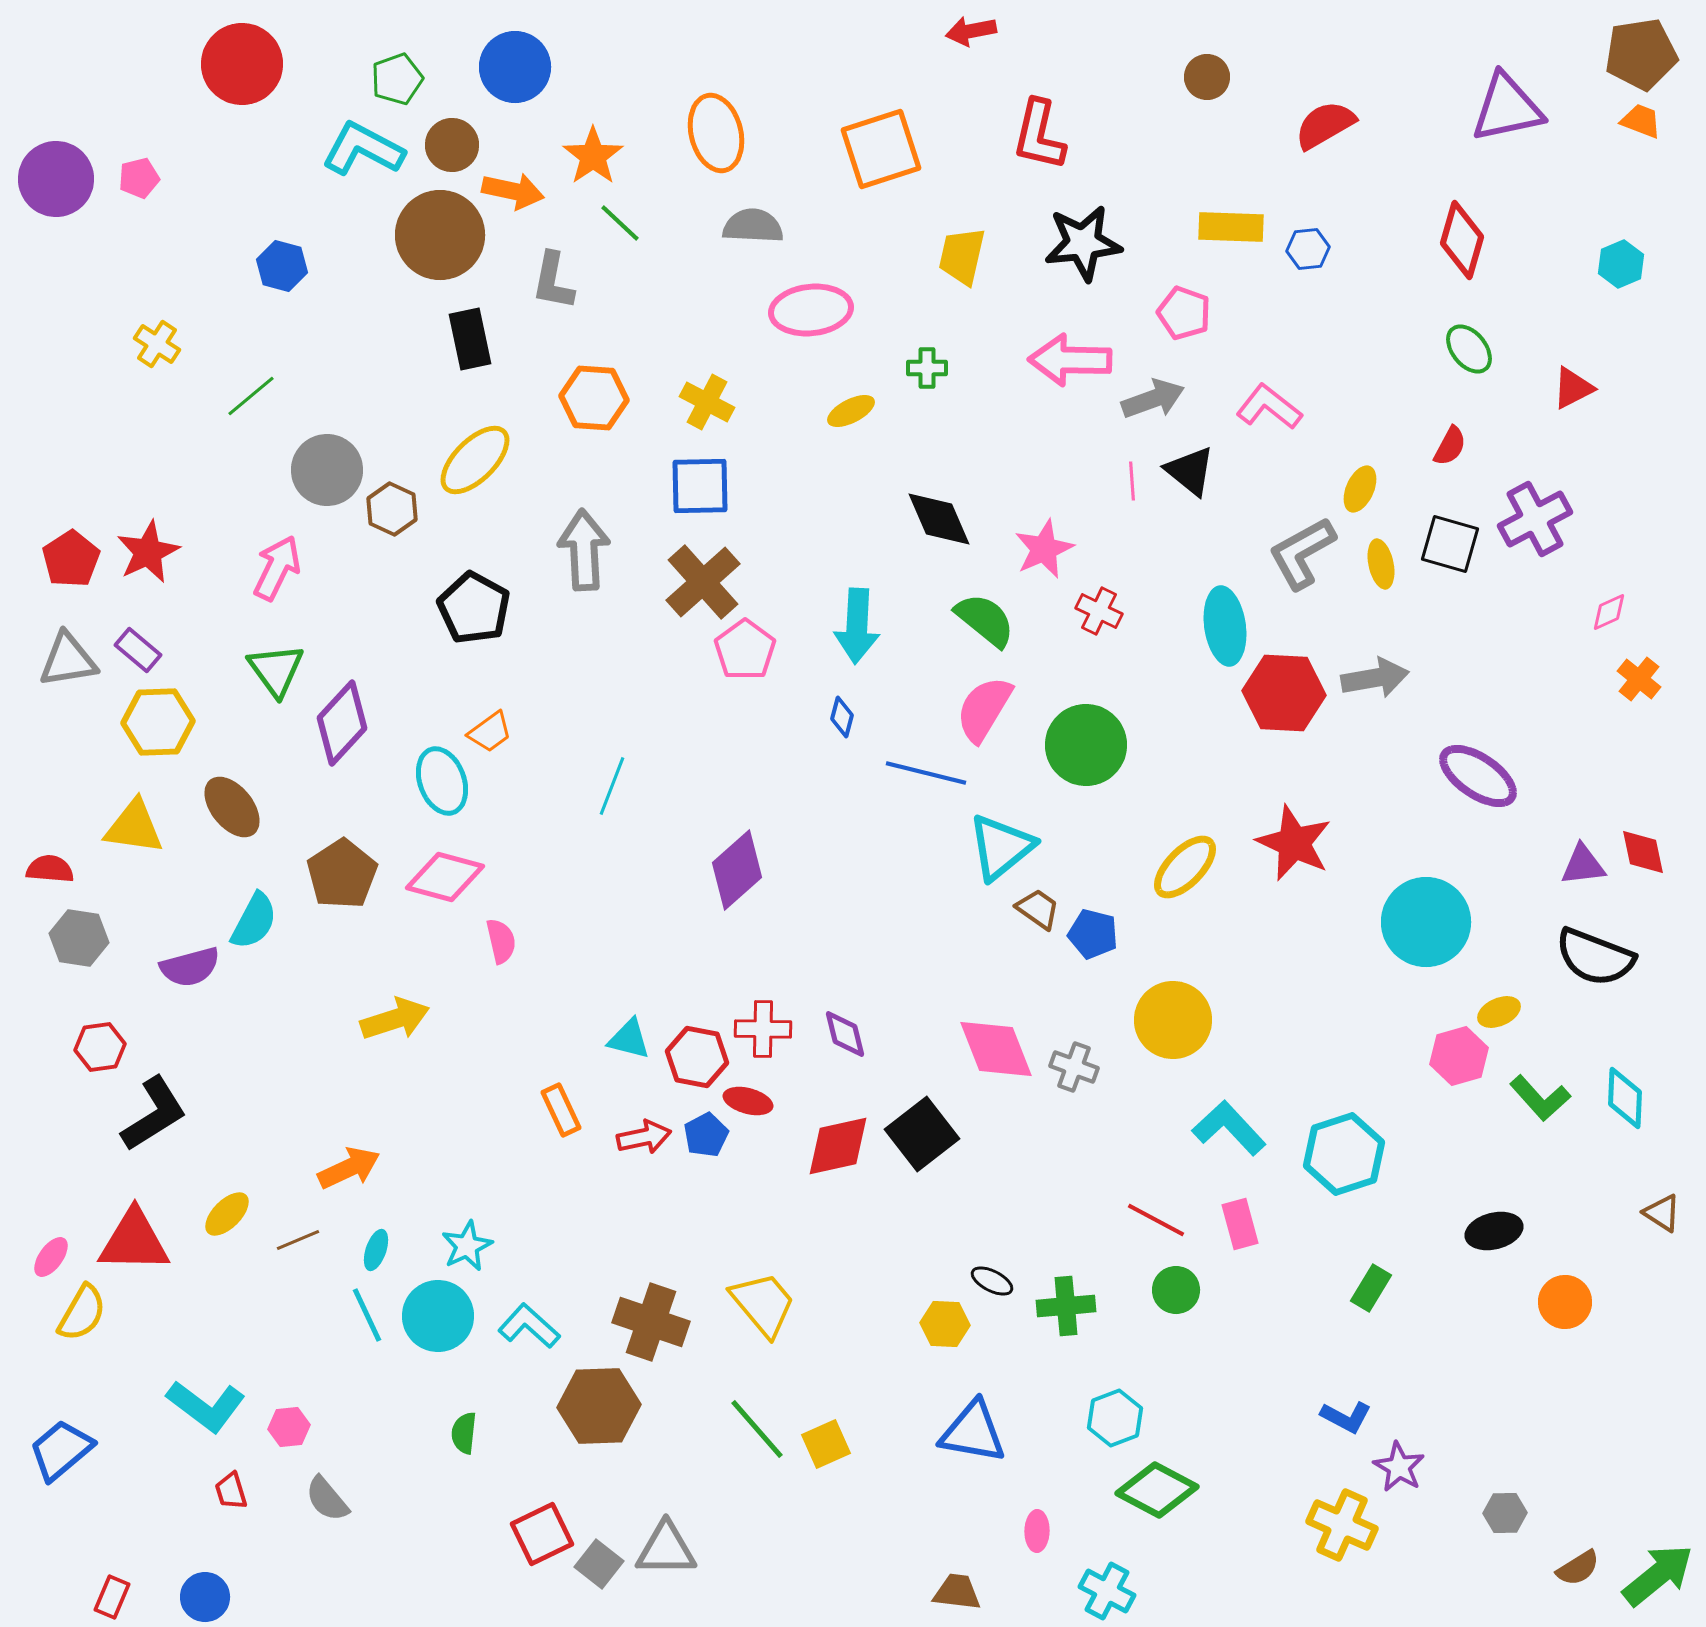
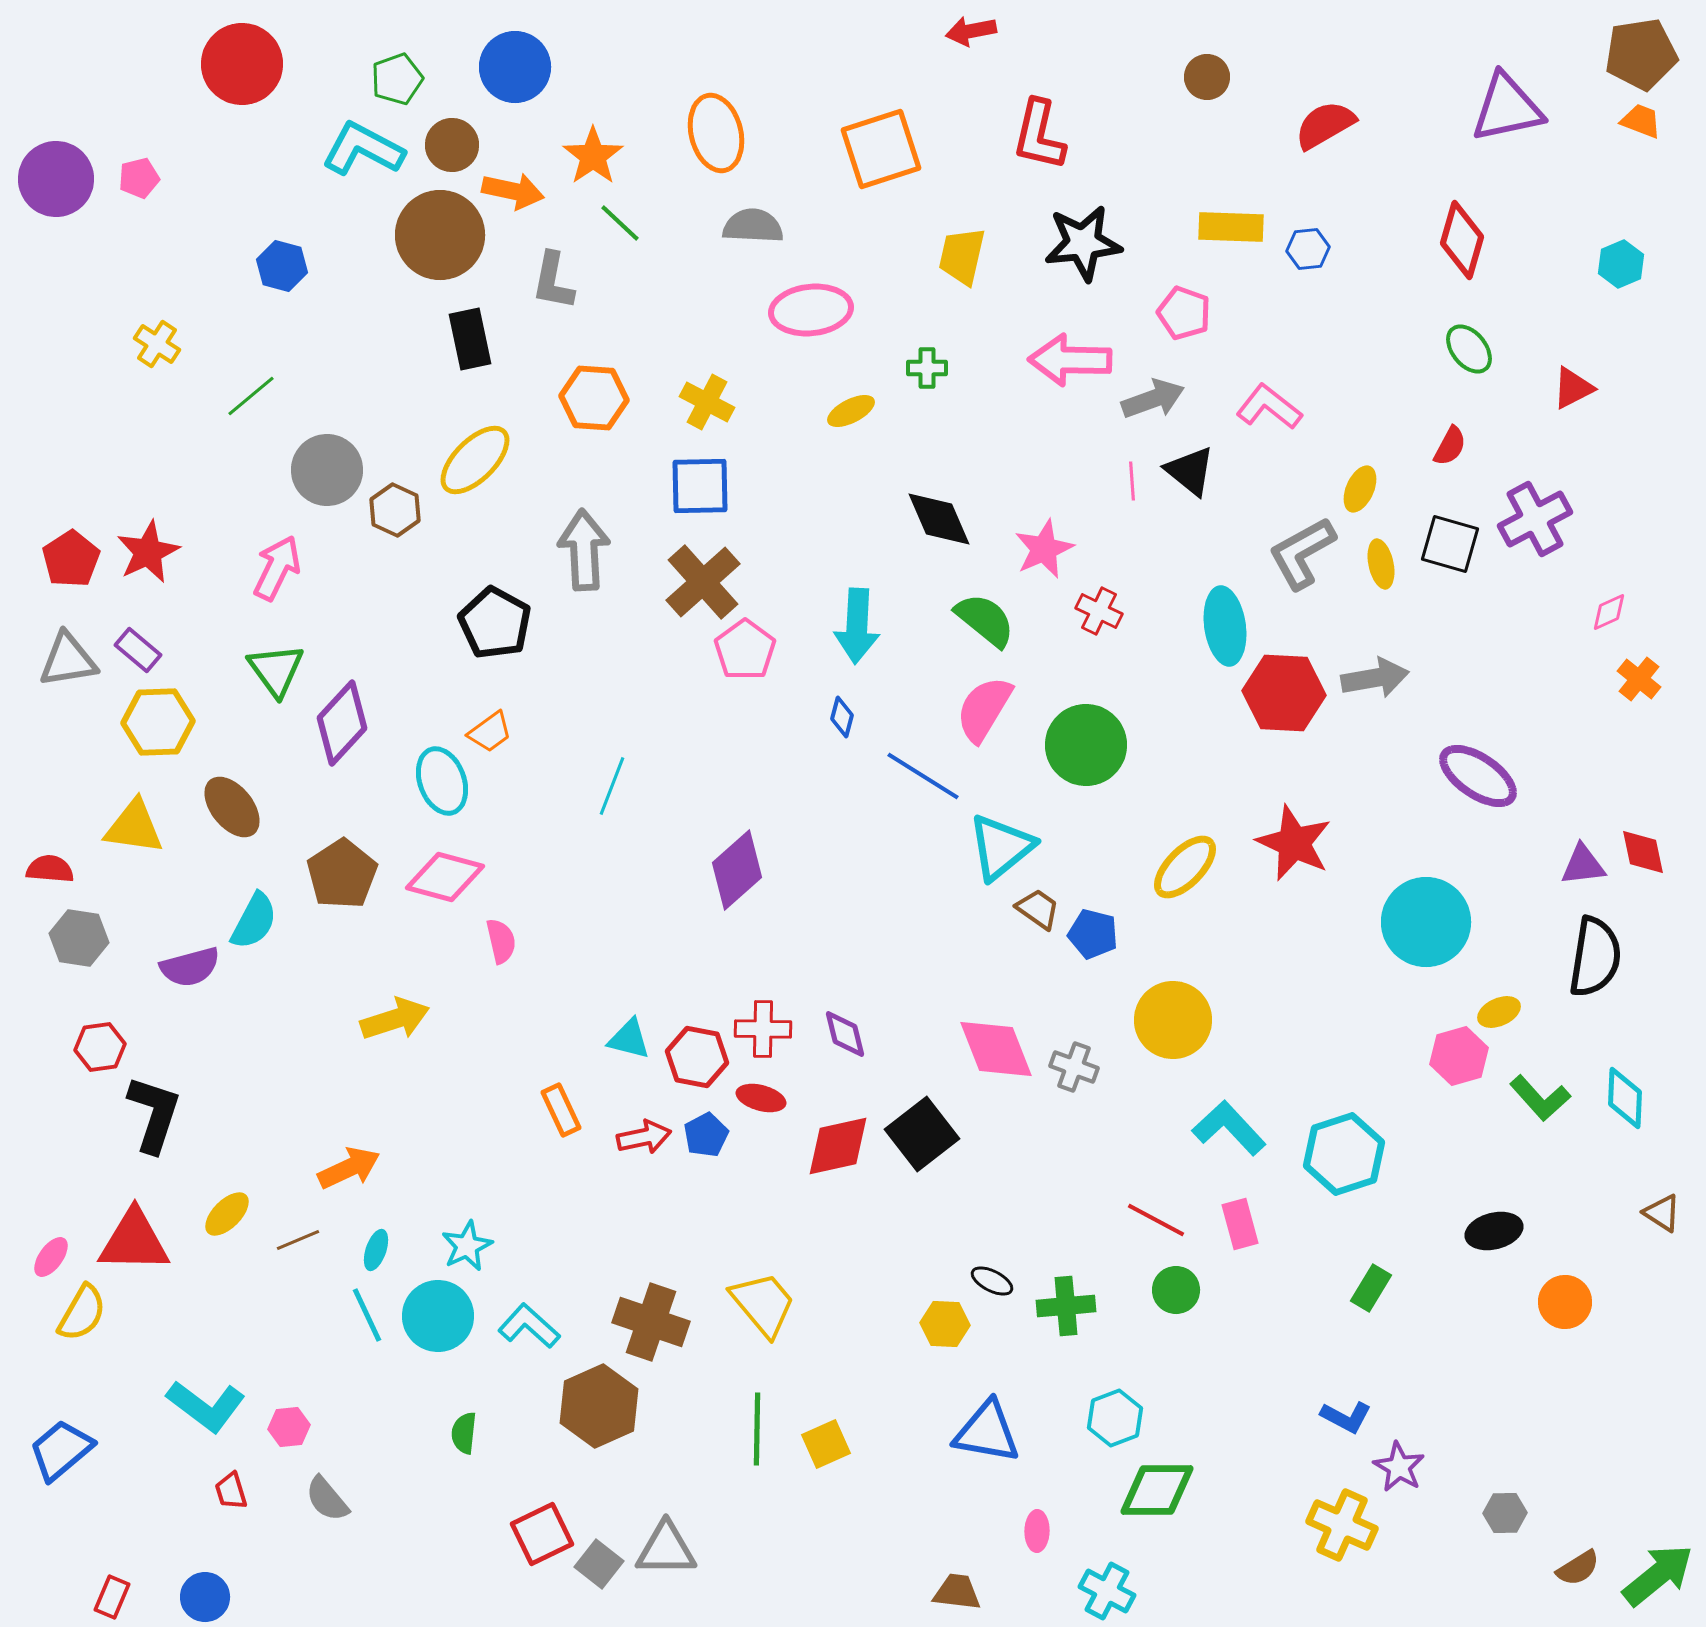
brown hexagon at (392, 509): moved 3 px right, 1 px down
black pentagon at (474, 608): moved 21 px right, 15 px down
blue line at (926, 773): moved 3 px left, 3 px down; rotated 18 degrees clockwise
black semicircle at (1595, 957): rotated 102 degrees counterclockwise
red ellipse at (748, 1101): moved 13 px right, 3 px up
black L-shape at (154, 1114): rotated 40 degrees counterclockwise
brown hexagon at (599, 1406): rotated 22 degrees counterclockwise
green line at (757, 1429): rotated 42 degrees clockwise
blue triangle at (973, 1432): moved 14 px right
green diamond at (1157, 1490): rotated 28 degrees counterclockwise
